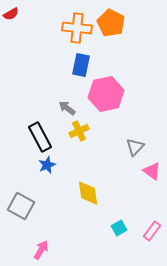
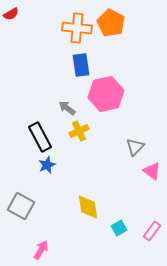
blue rectangle: rotated 20 degrees counterclockwise
yellow diamond: moved 14 px down
